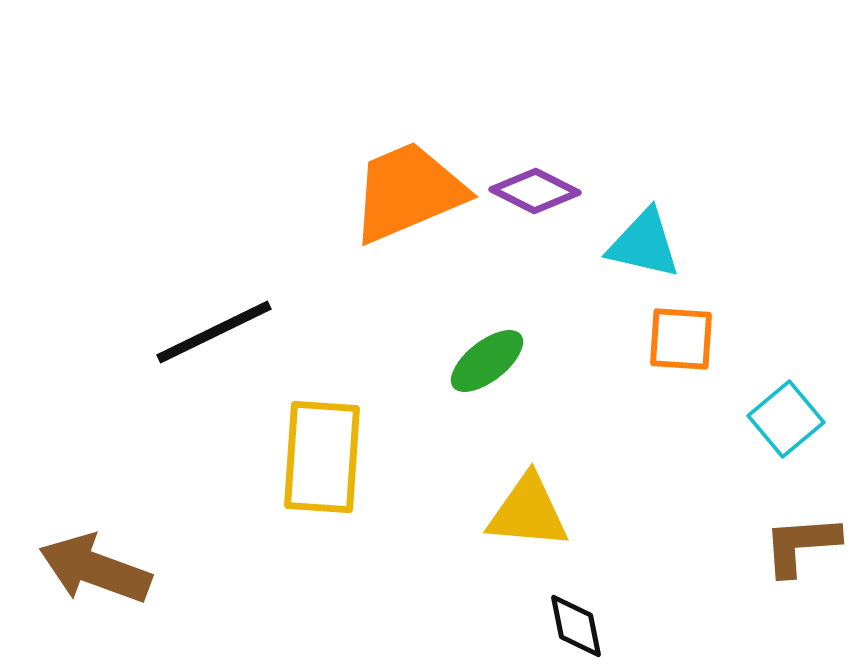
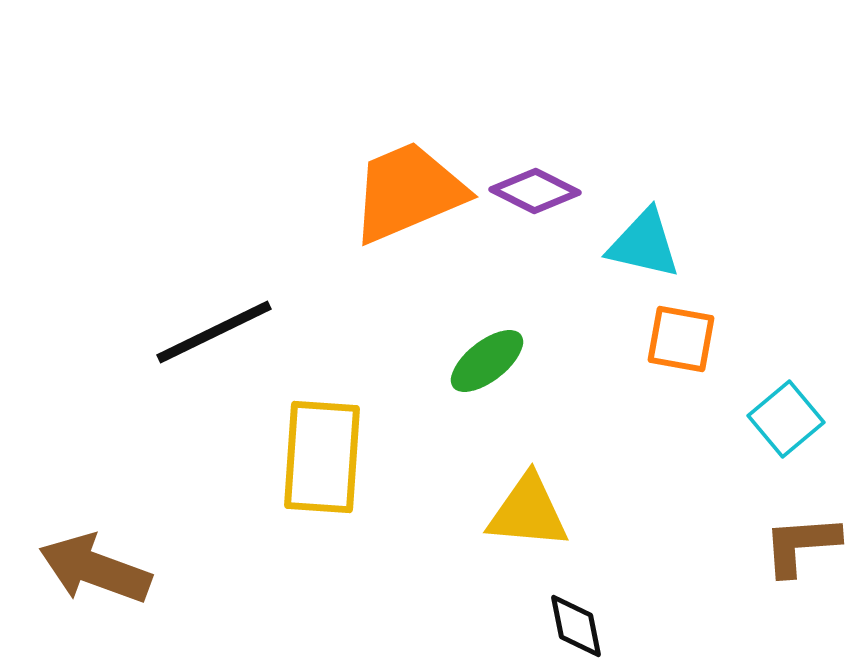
orange square: rotated 6 degrees clockwise
